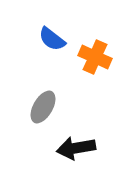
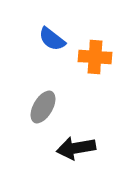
orange cross: rotated 20 degrees counterclockwise
